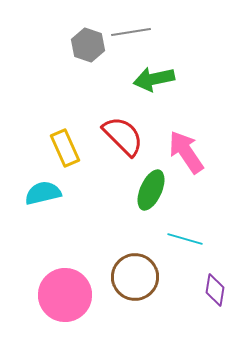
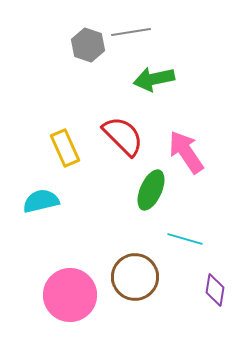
cyan semicircle: moved 2 px left, 8 px down
pink circle: moved 5 px right
